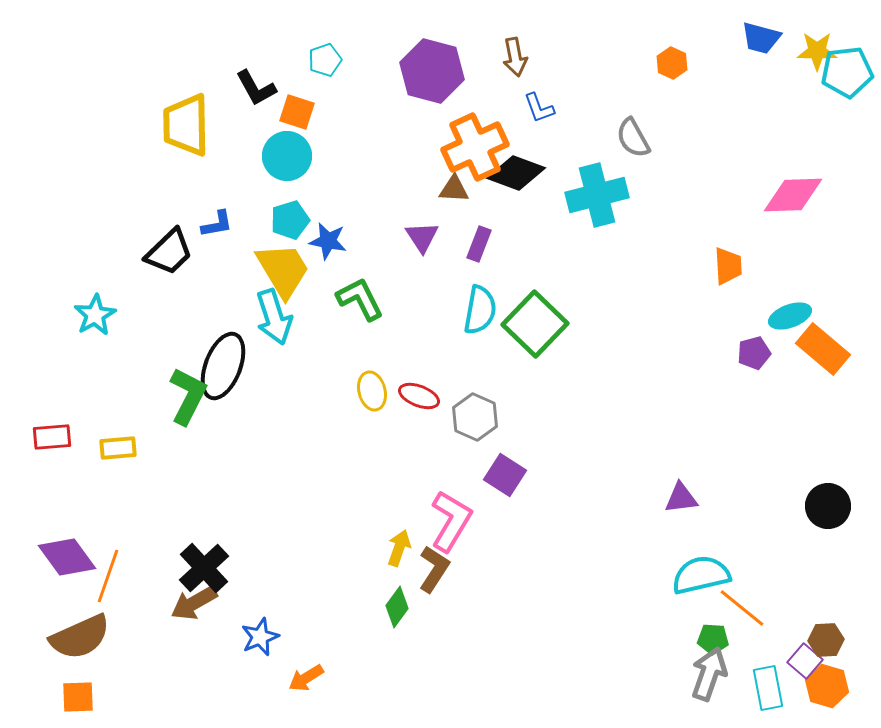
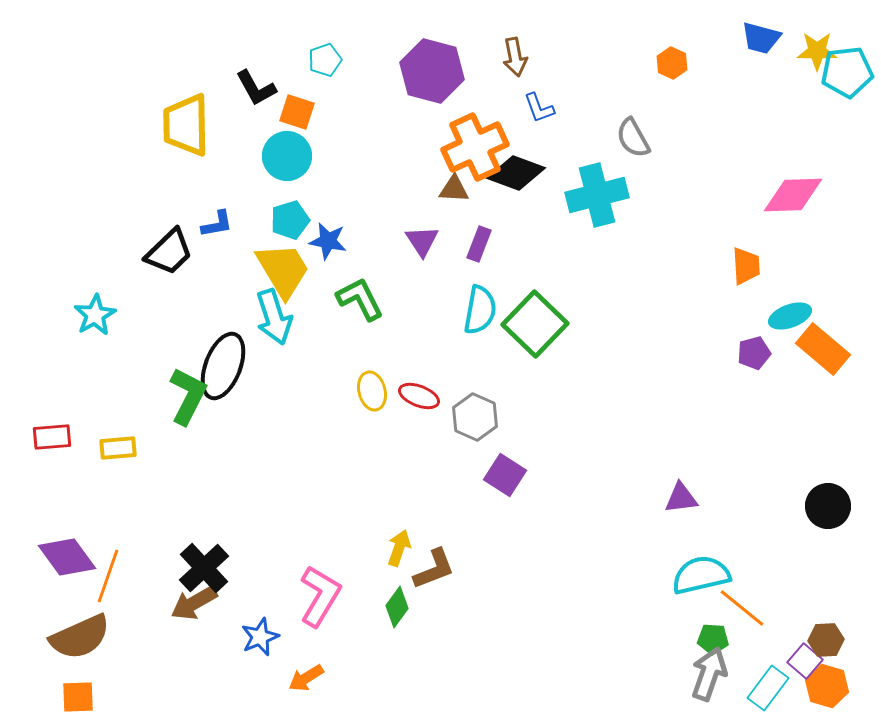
purple triangle at (422, 237): moved 4 px down
orange trapezoid at (728, 266): moved 18 px right
pink L-shape at (451, 521): moved 131 px left, 75 px down
brown L-shape at (434, 569): rotated 36 degrees clockwise
cyan rectangle at (768, 688): rotated 48 degrees clockwise
